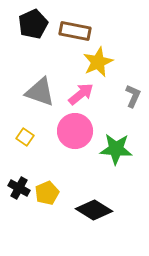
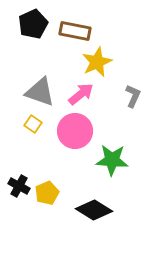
yellow star: moved 1 px left
yellow square: moved 8 px right, 13 px up
green star: moved 4 px left, 11 px down
black cross: moved 2 px up
